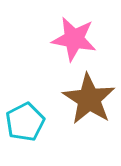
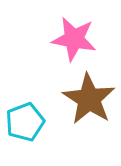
cyan pentagon: rotated 6 degrees clockwise
